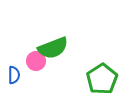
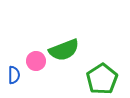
green semicircle: moved 11 px right, 2 px down
